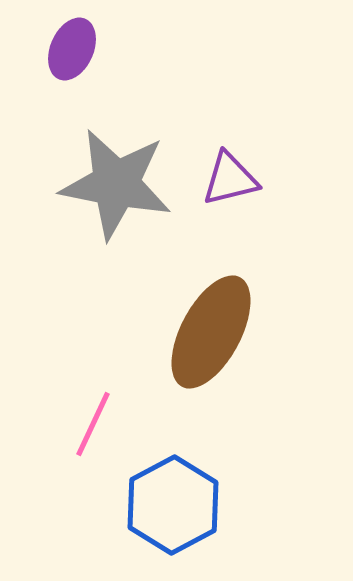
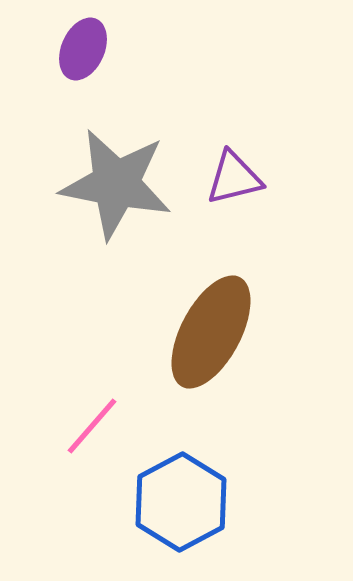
purple ellipse: moved 11 px right
purple triangle: moved 4 px right, 1 px up
pink line: moved 1 px left, 2 px down; rotated 16 degrees clockwise
blue hexagon: moved 8 px right, 3 px up
